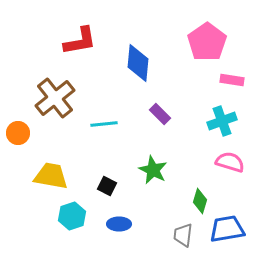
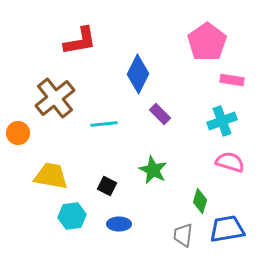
blue diamond: moved 11 px down; rotated 21 degrees clockwise
cyan hexagon: rotated 12 degrees clockwise
